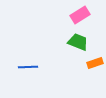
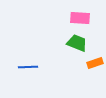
pink rectangle: moved 3 px down; rotated 36 degrees clockwise
green trapezoid: moved 1 px left, 1 px down
